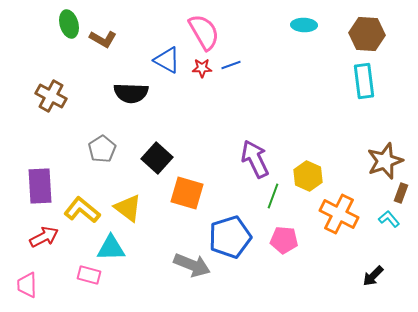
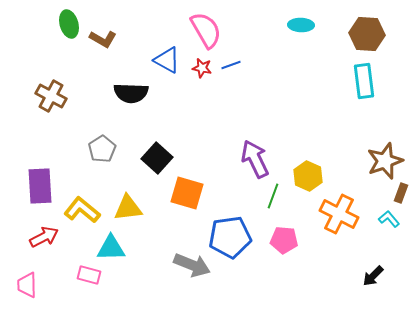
cyan ellipse: moved 3 px left
pink semicircle: moved 2 px right, 2 px up
red star: rotated 12 degrees clockwise
yellow triangle: rotated 44 degrees counterclockwise
blue pentagon: rotated 9 degrees clockwise
